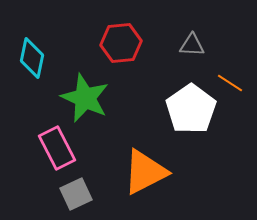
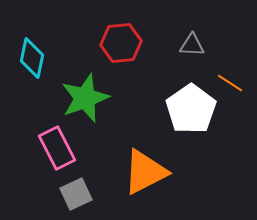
green star: rotated 27 degrees clockwise
